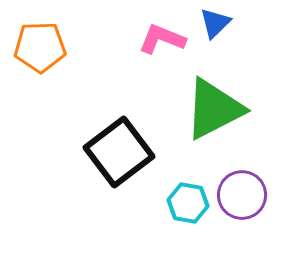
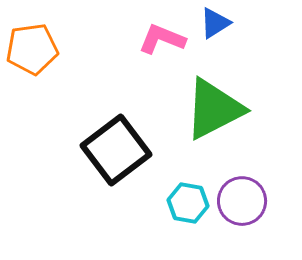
blue triangle: rotated 12 degrees clockwise
orange pentagon: moved 8 px left, 2 px down; rotated 6 degrees counterclockwise
black square: moved 3 px left, 2 px up
purple circle: moved 6 px down
